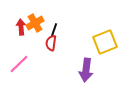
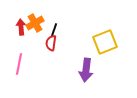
pink line: rotated 35 degrees counterclockwise
